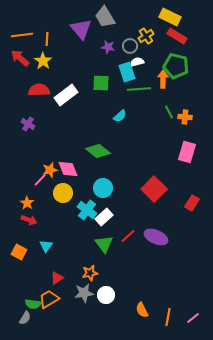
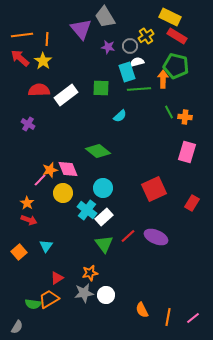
green square at (101, 83): moved 5 px down
red square at (154, 189): rotated 20 degrees clockwise
orange square at (19, 252): rotated 21 degrees clockwise
gray semicircle at (25, 318): moved 8 px left, 9 px down
